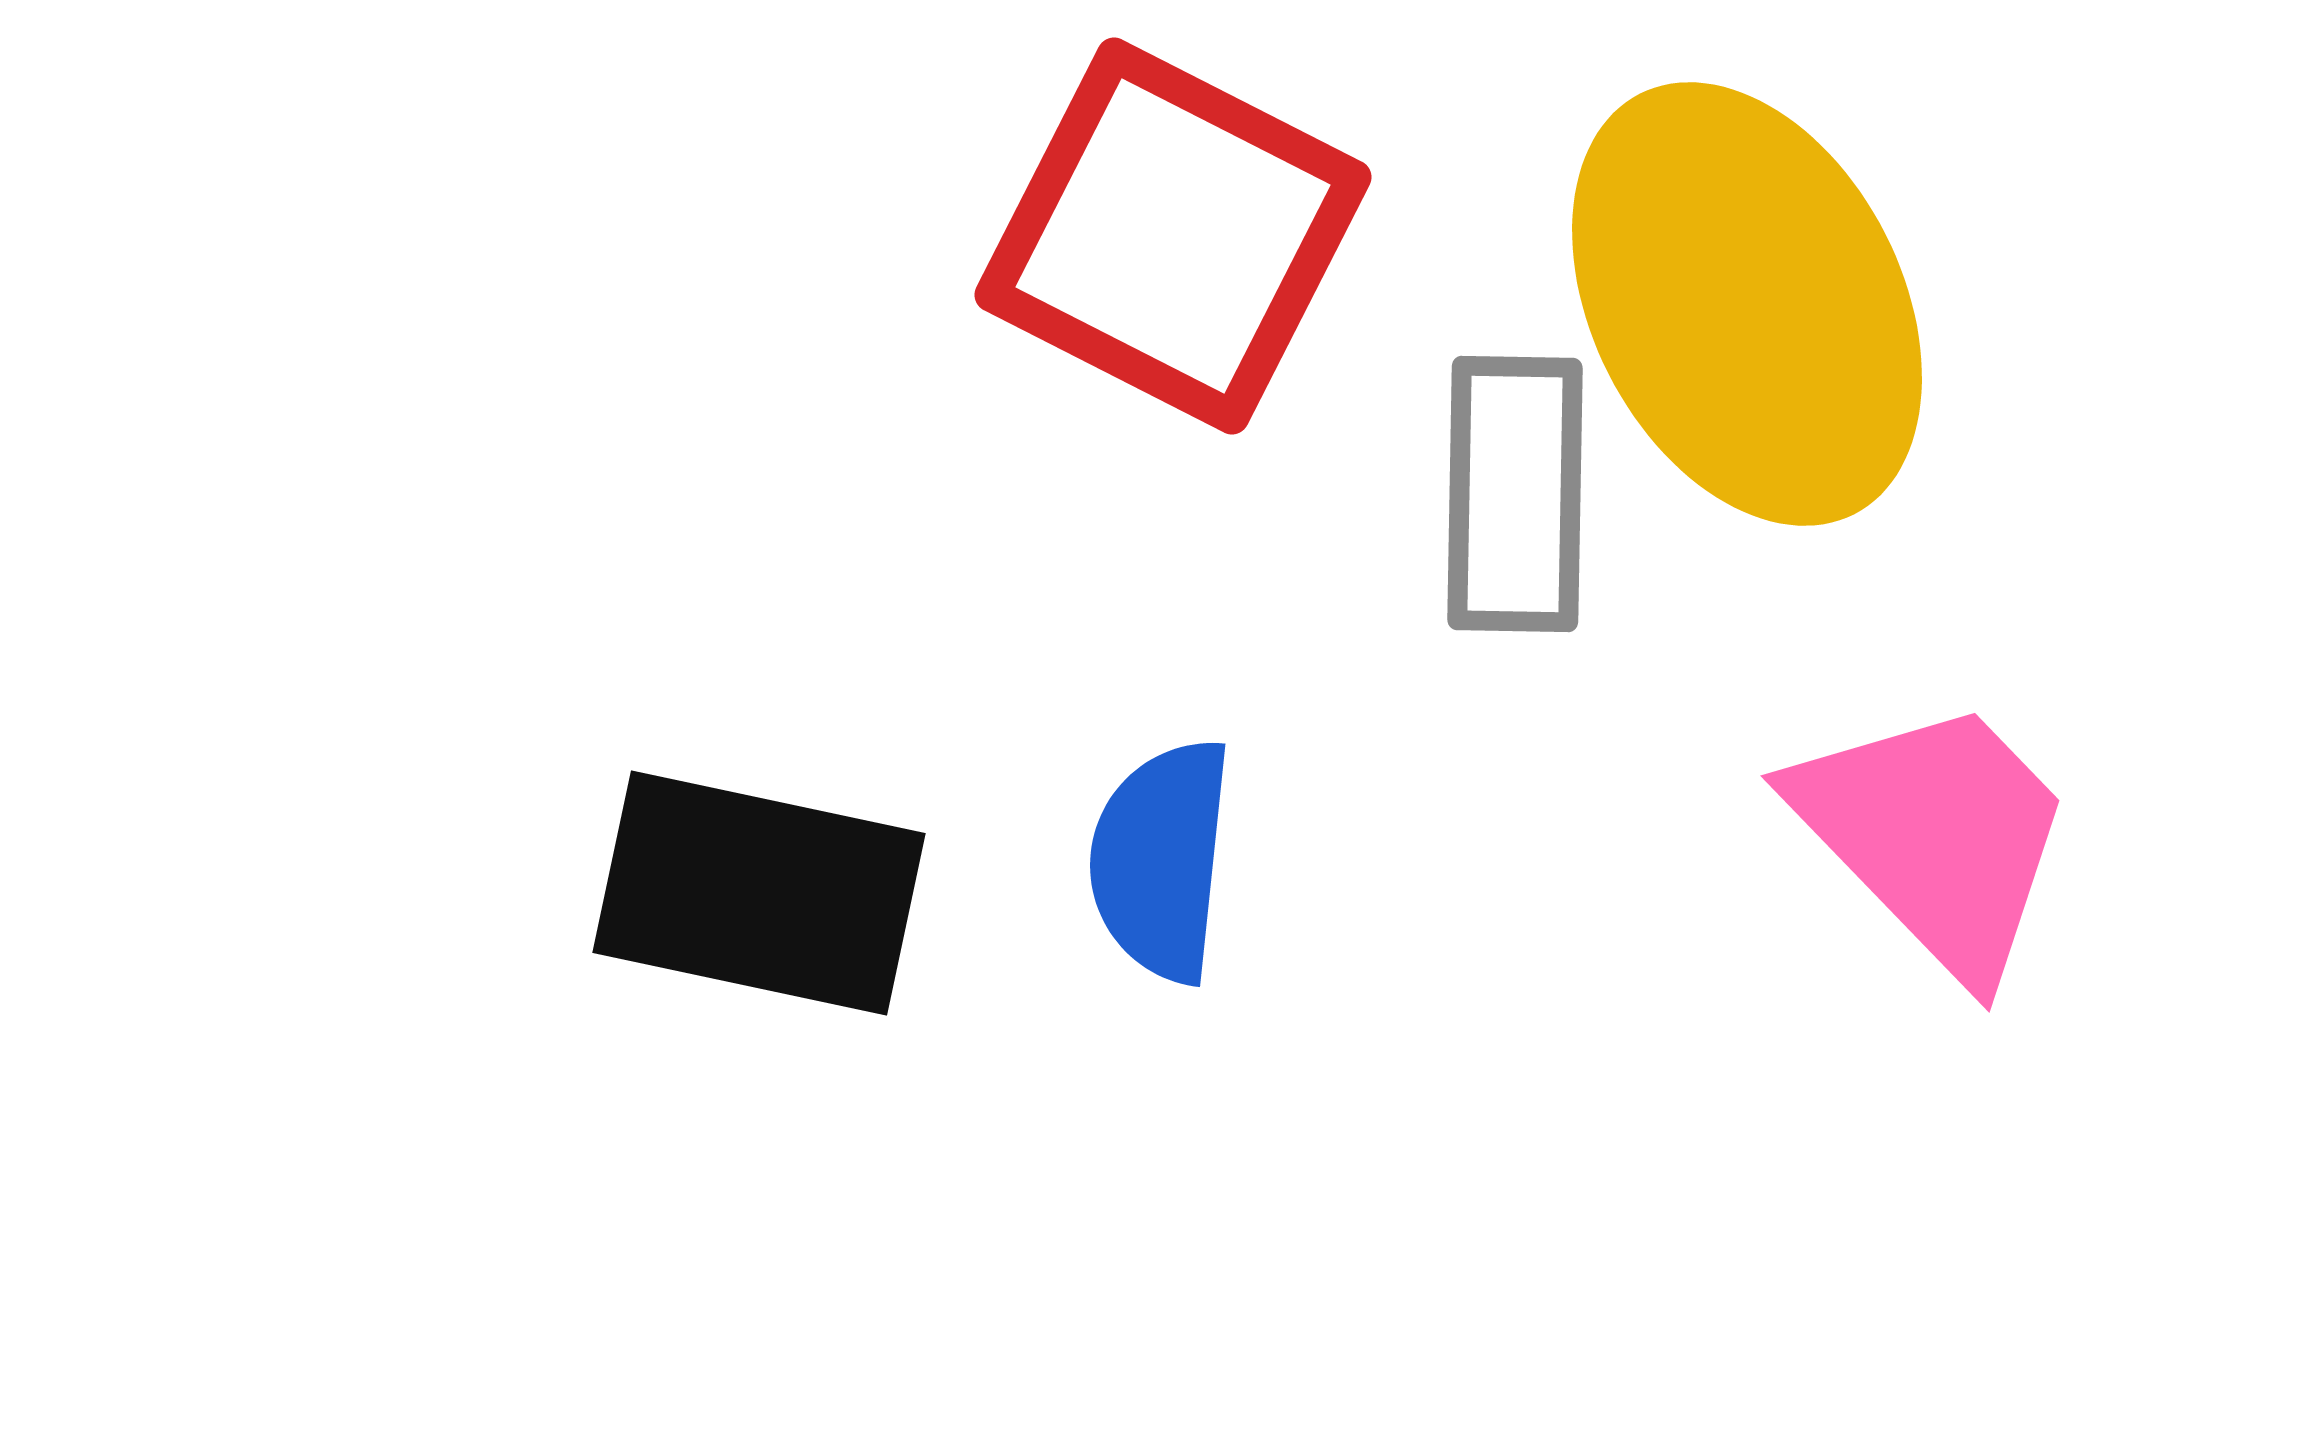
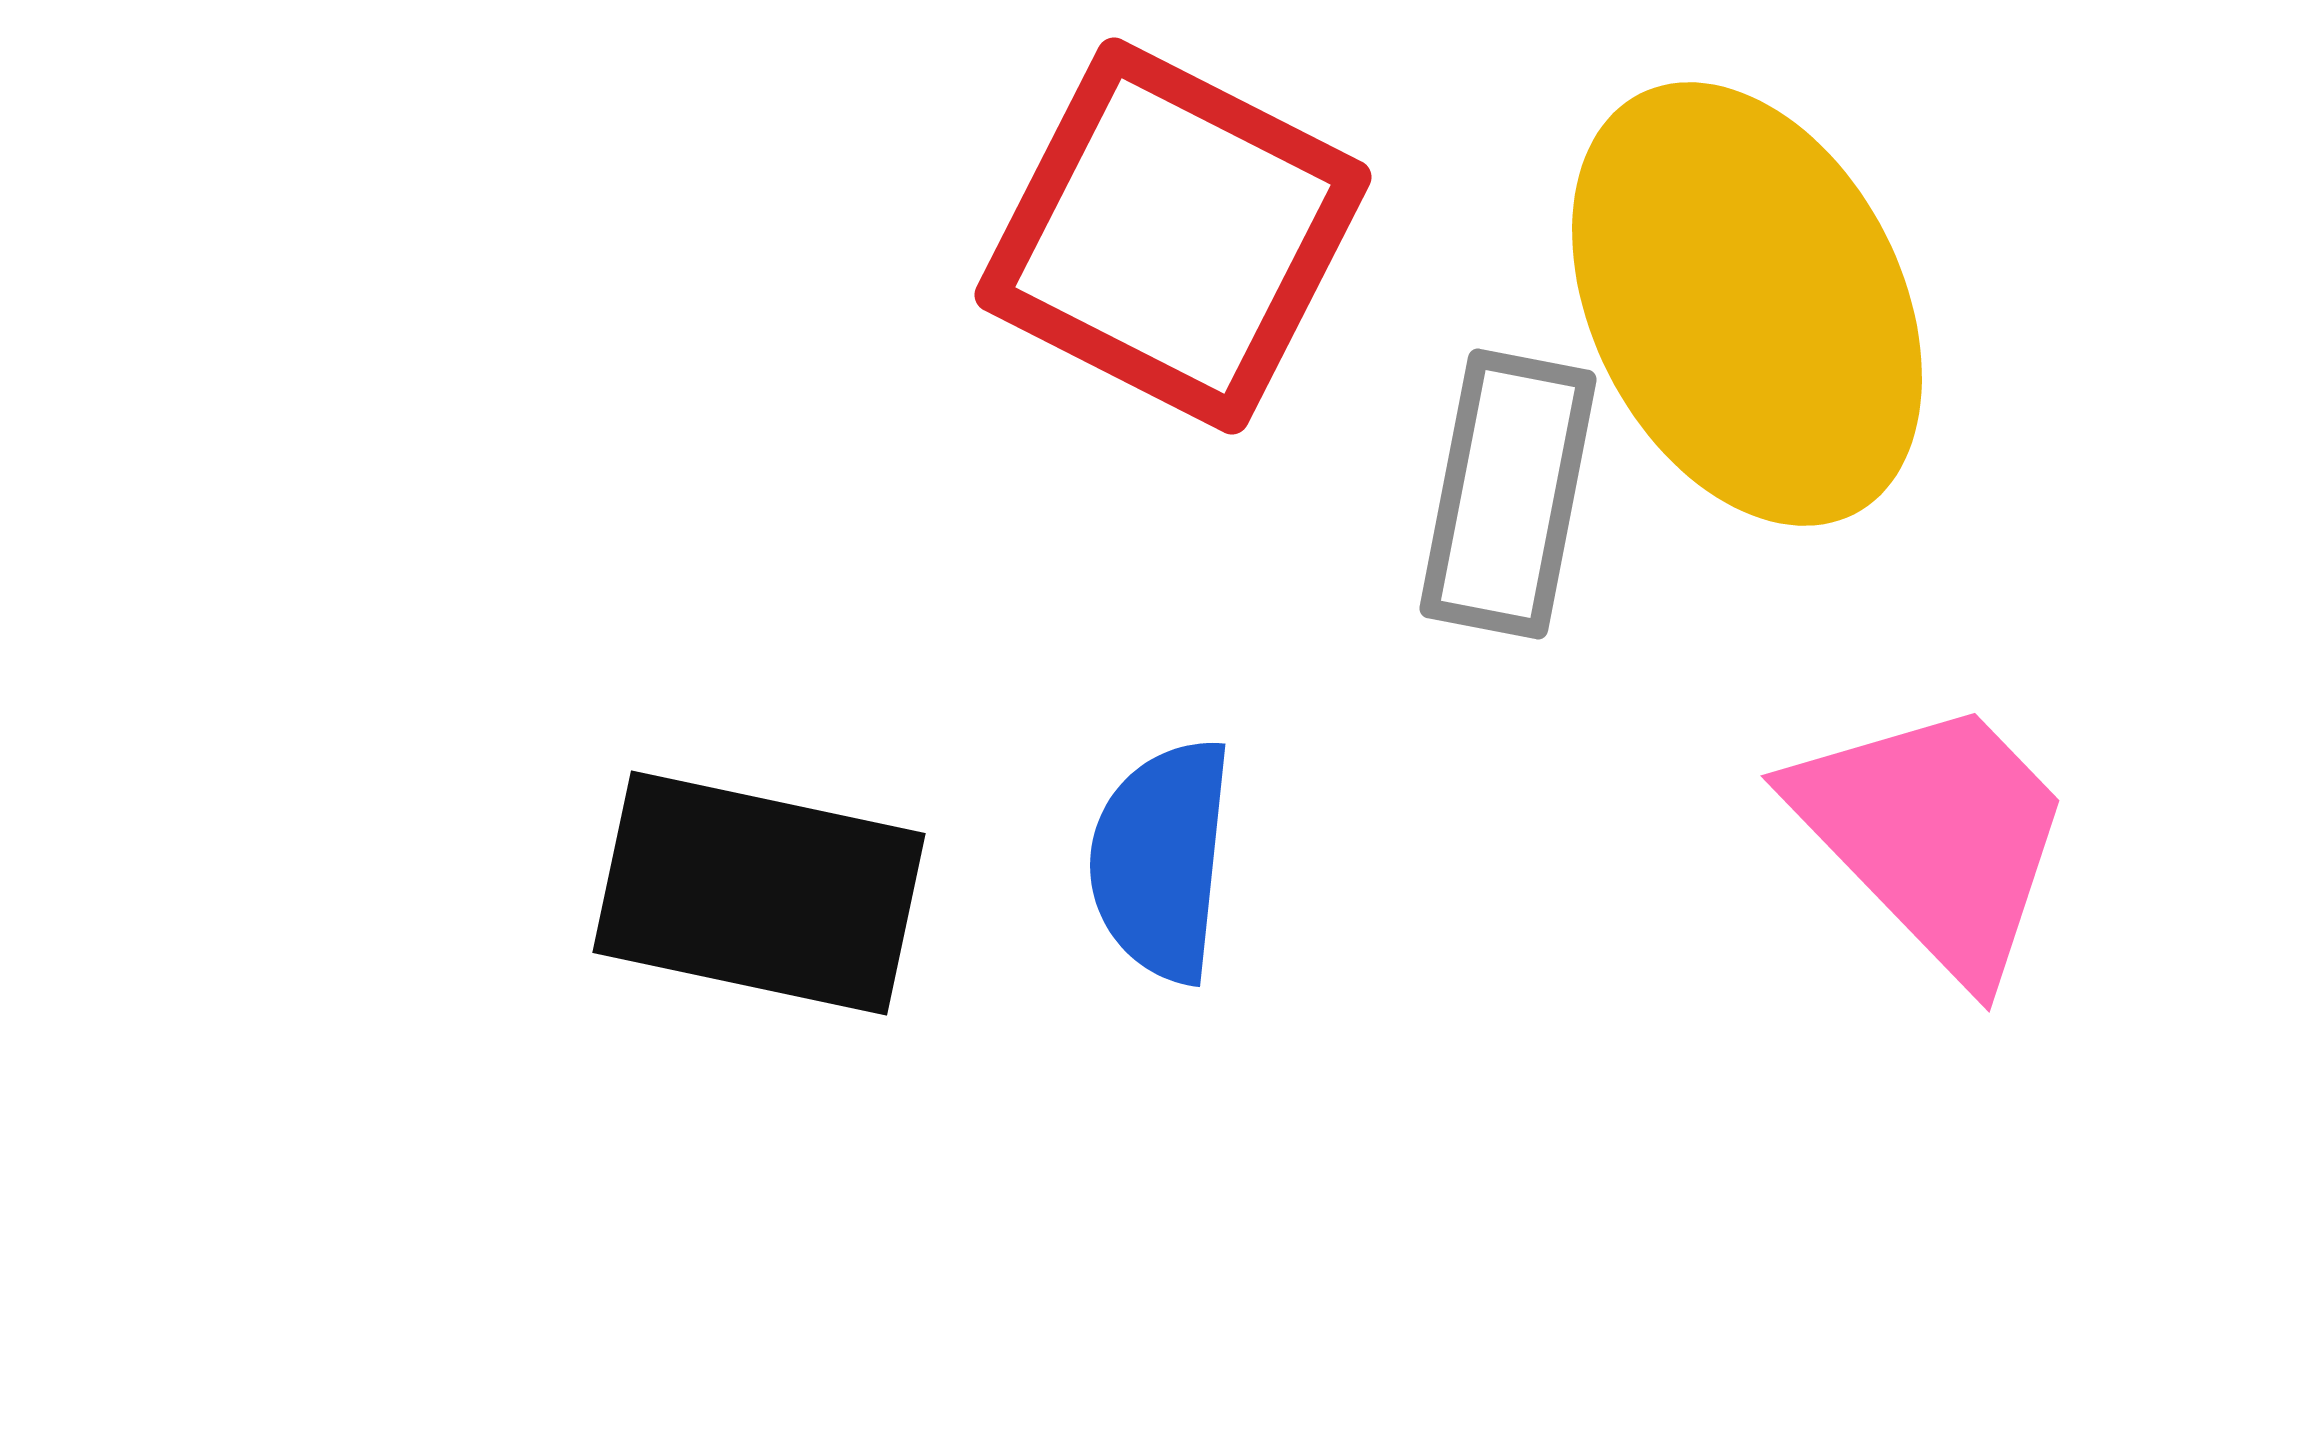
gray rectangle: moved 7 px left; rotated 10 degrees clockwise
